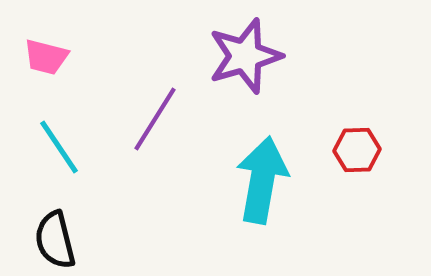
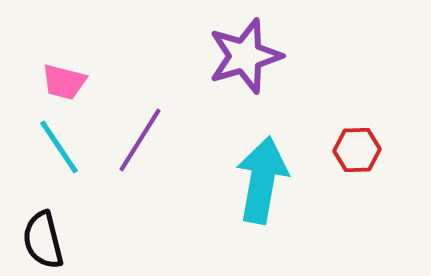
pink trapezoid: moved 18 px right, 25 px down
purple line: moved 15 px left, 21 px down
black semicircle: moved 12 px left
